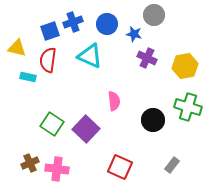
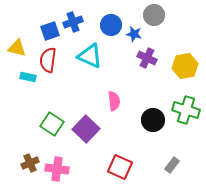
blue circle: moved 4 px right, 1 px down
green cross: moved 2 px left, 3 px down
